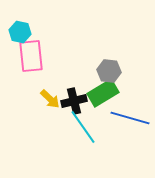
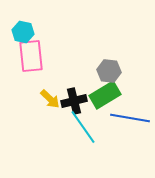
cyan hexagon: moved 3 px right
green rectangle: moved 2 px right, 2 px down
blue line: rotated 6 degrees counterclockwise
